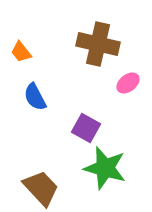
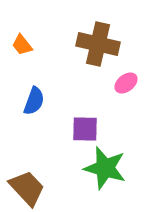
orange trapezoid: moved 1 px right, 7 px up
pink ellipse: moved 2 px left
blue semicircle: moved 1 px left, 4 px down; rotated 132 degrees counterclockwise
purple square: moved 1 px left, 1 px down; rotated 28 degrees counterclockwise
brown trapezoid: moved 14 px left
